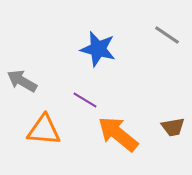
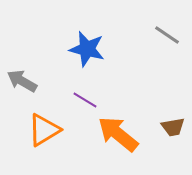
blue star: moved 11 px left
orange triangle: rotated 36 degrees counterclockwise
